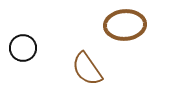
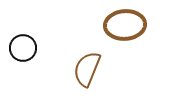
brown semicircle: rotated 57 degrees clockwise
